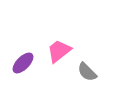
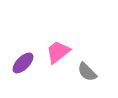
pink trapezoid: moved 1 px left, 1 px down
